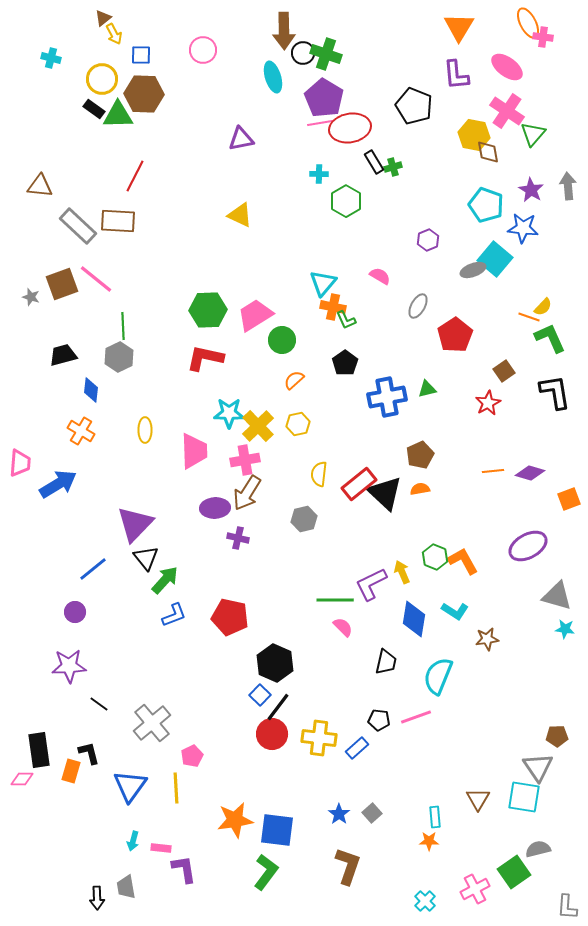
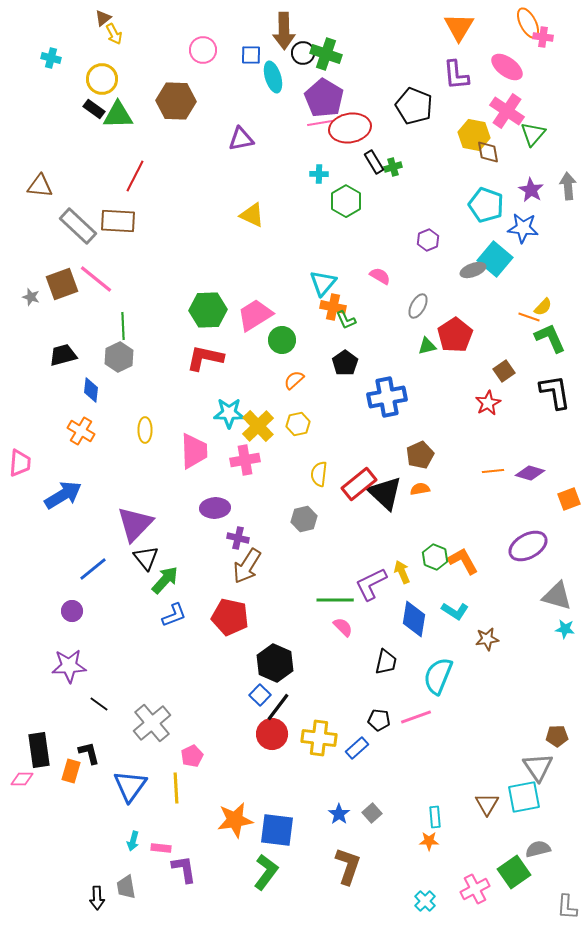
blue square at (141, 55): moved 110 px right
brown hexagon at (144, 94): moved 32 px right, 7 px down
yellow triangle at (240, 215): moved 12 px right
green triangle at (427, 389): moved 43 px up
blue arrow at (58, 484): moved 5 px right, 11 px down
brown arrow at (247, 493): moved 73 px down
purple circle at (75, 612): moved 3 px left, 1 px up
cyan square at (524, 797): rotated 20 degrees counterclockwise
brown triangle at (478, 799): moved 9 px right, 5 px down
